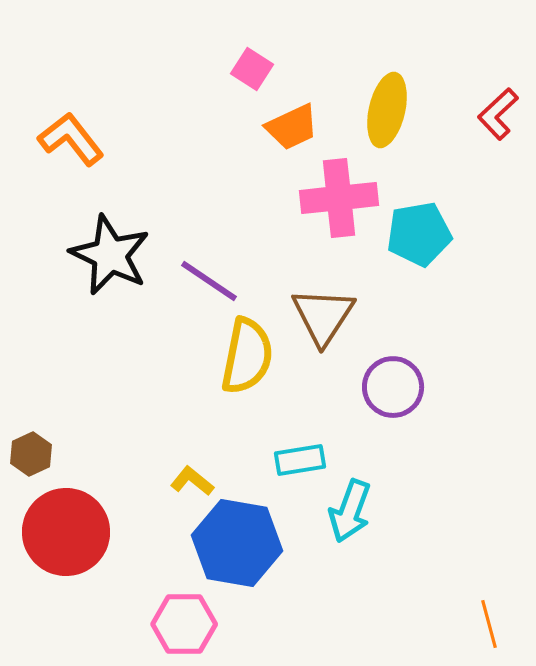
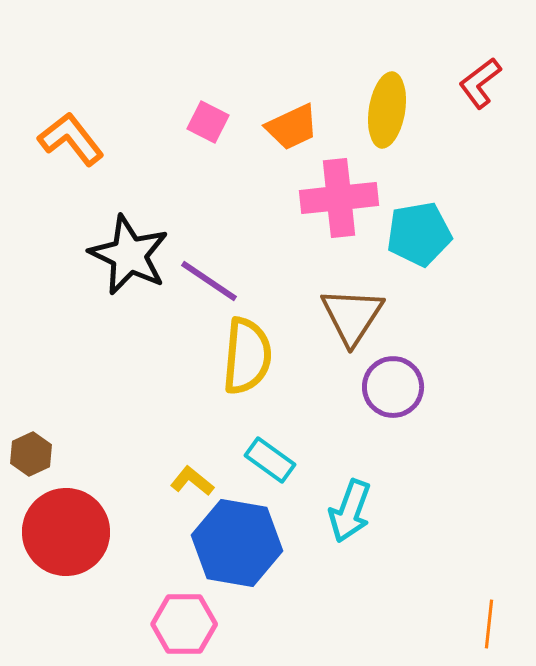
pink square: moved 44 px left, 53 px down; rotated 6 degrees counterclockwise
yellow ellipse: rotated 4 degrees counterclockwise
red L-shape: moved 18 px left, 31 px up; rotated 6 degrees clockwise
black star: moved 19 px right
brown triangle: moved 29 px right
yellow semicircle: rotated 6 degrees counterclockwise
cyan rectangle: moved 30 px left; rotated 45 degrees clockwise
orange line: rotated 21 degrees clockwise
